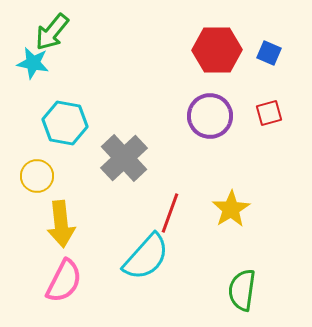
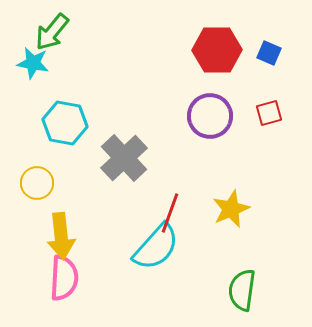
yellow circle: moved 7 px down
yellow star: rotated 9 degrees clockwise
yellow arrow: moved 12 px down
cyan semicircle: moved 10 px right, 10 px up
pink semicircle: moved 3 px up; rotated 24 degrees counterclockwise
